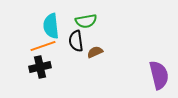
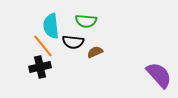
green semicircle: rotated 15 degrees clockwise
black semicircle: moved 3 px left, 1 px down; rotated 75 degrees counterclockwise
orange line: rotated 70 degrees clockwise
purple semicircle: rotated 28 degrees counterclockwise
